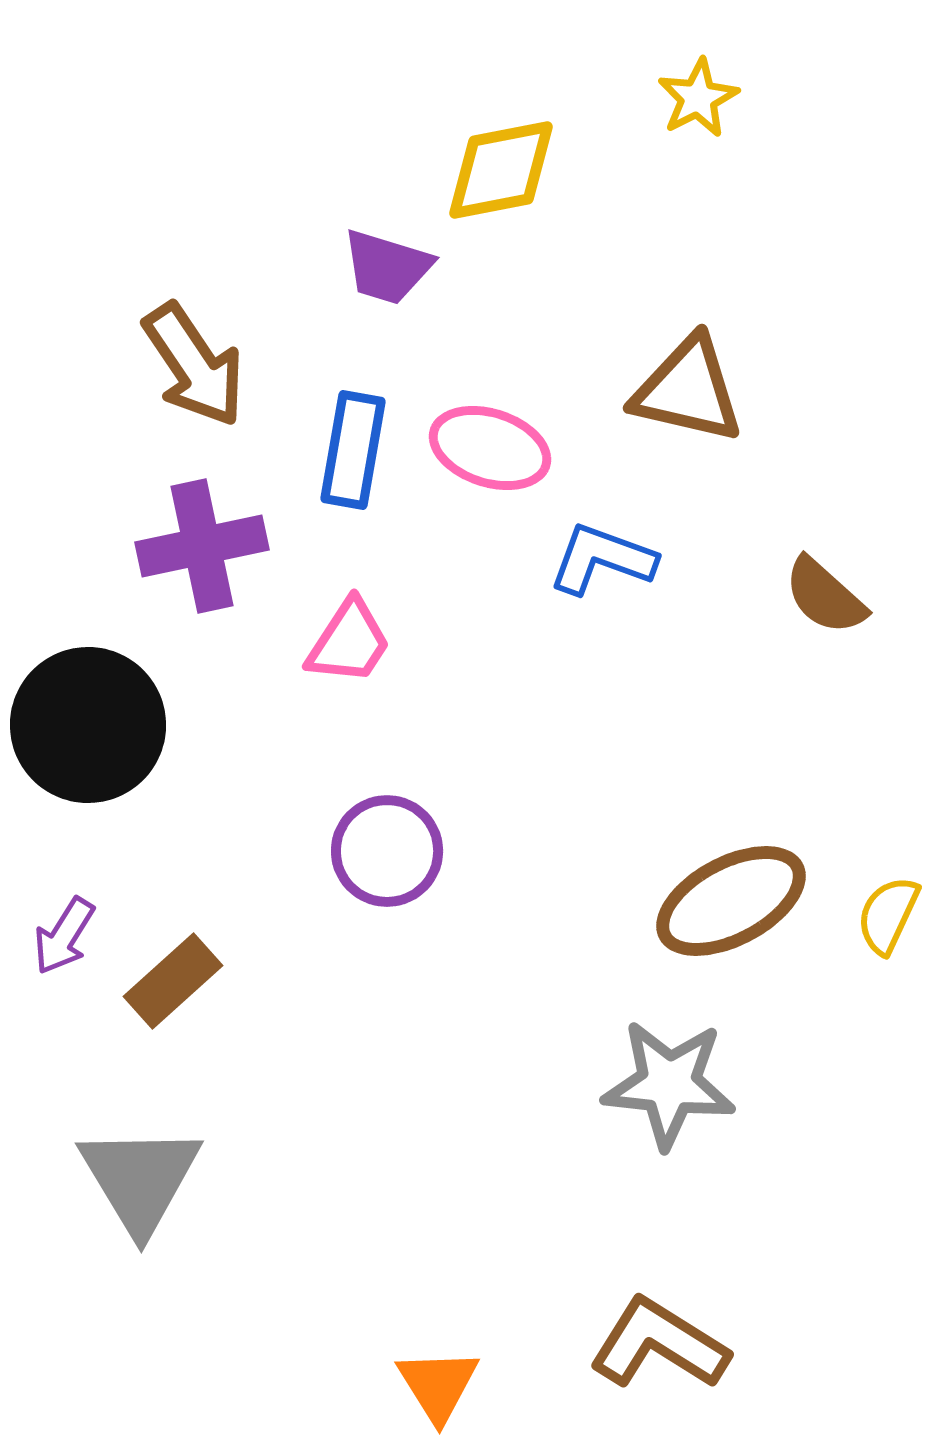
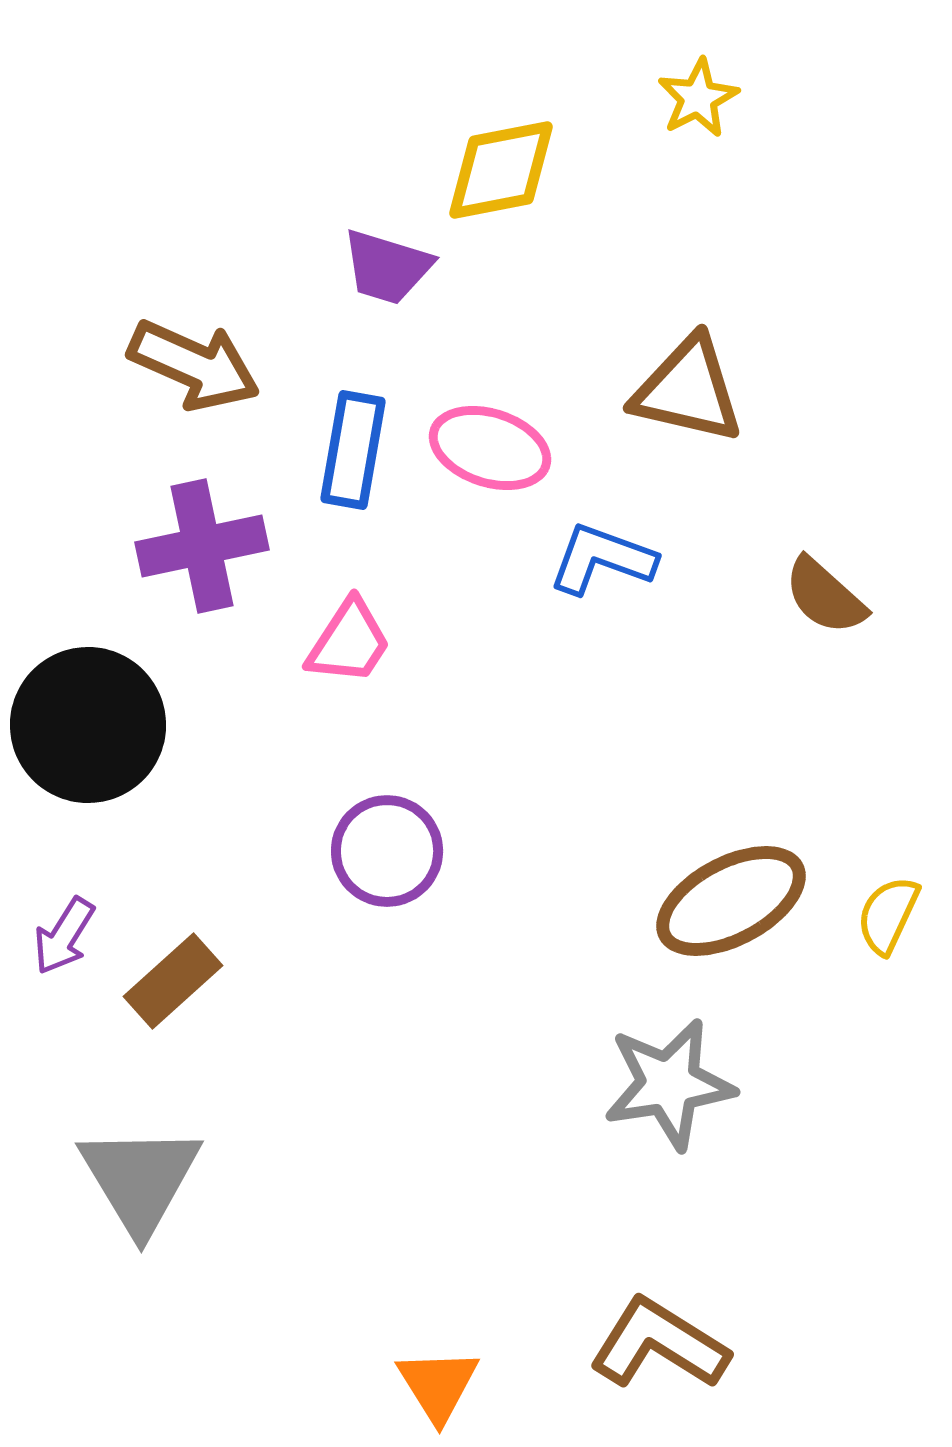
brown arrow: rotated 32 degrees counterclockwise
gray star: rotated 15 degrees counterclockwise
